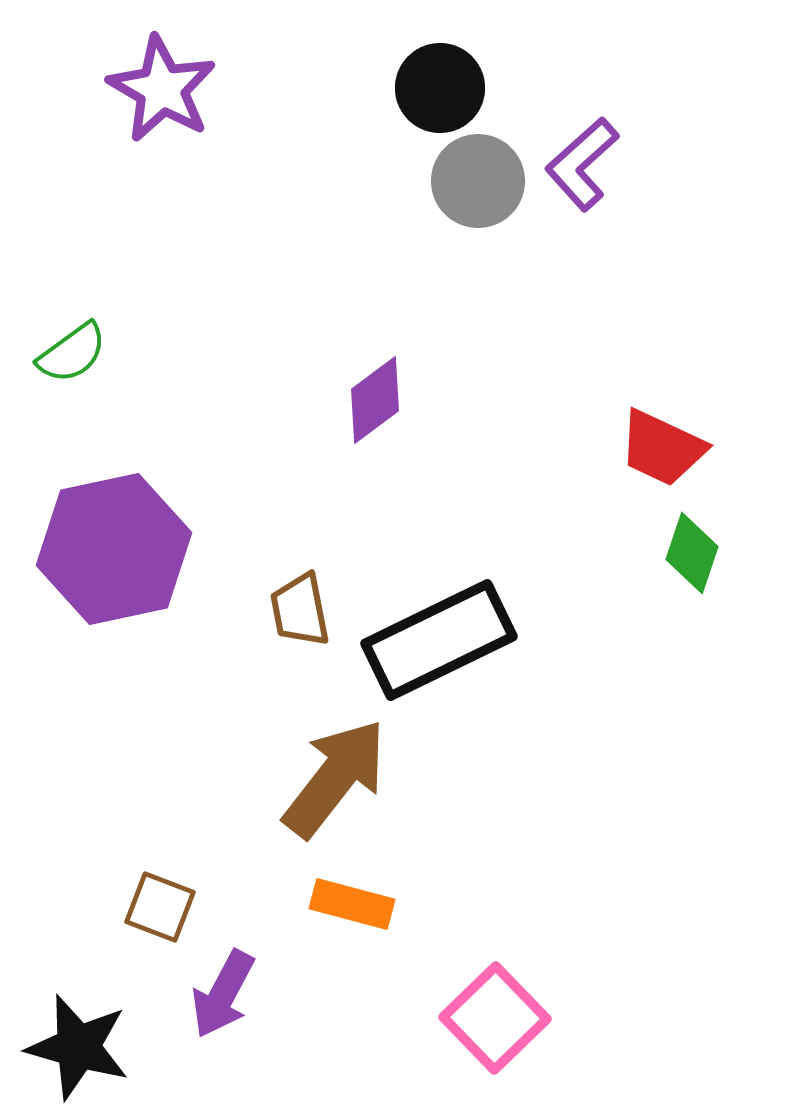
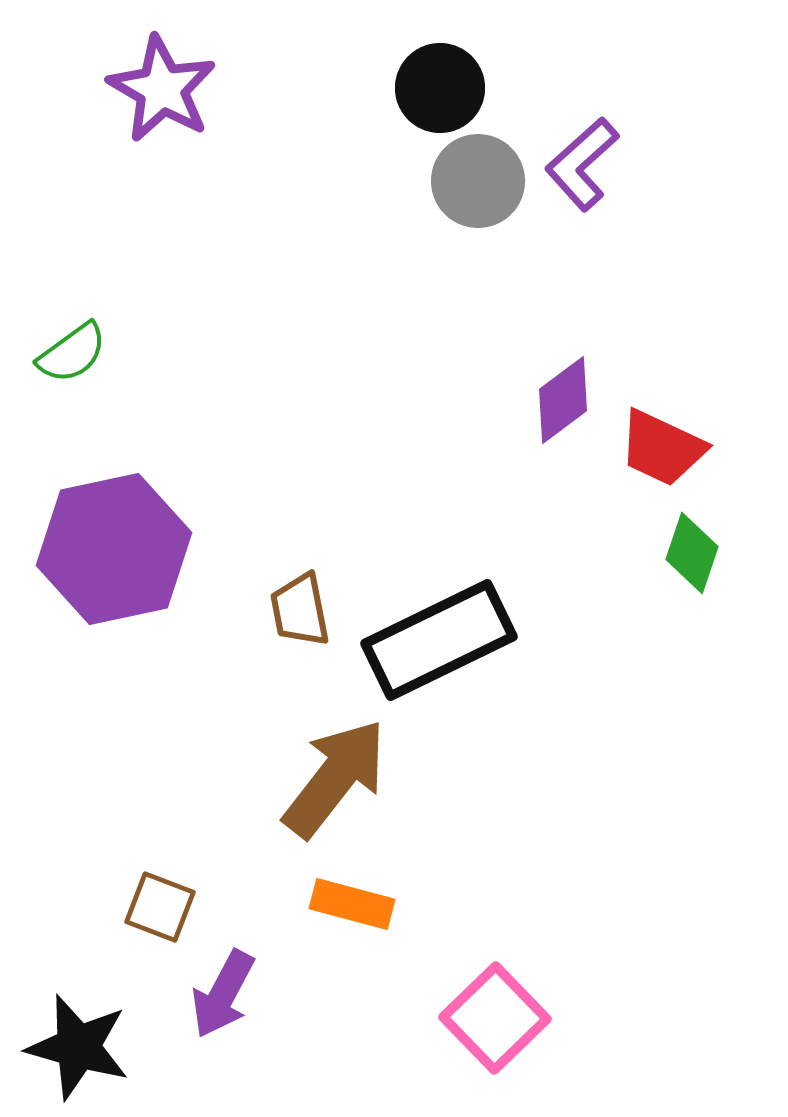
purple diamond: moved 188 px right
